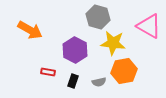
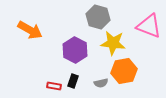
pink triangle: rotated 8 degrees counterclockwise
red rectangle: moved 6 px right, 14 px down
gray semicircle: moved 2 px right, 1 px down
